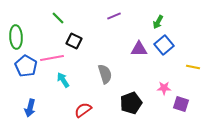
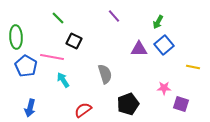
purple line: rotated 72 degrees clockwise
pink line: moved 1 px up; rotated 20 degrees clockwise
black pentagon: moved 3 px left, 1 px down
